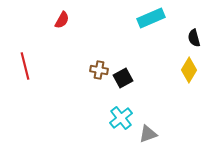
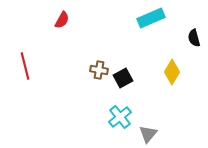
yellow diamond: moved 17 px left, 2 px down
cyan cross: moved 1 px left, 1 px up
gray triangle: rotated 30 degrees counterclockwise
